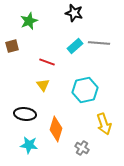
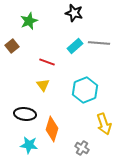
brown square: rotated 24 degrees counterclockwise
cyan hexagon: rotated 10 degrees counterclockwise
orange diamond: moved 4 px left
